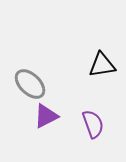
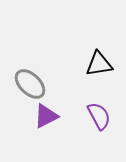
black triangle: moved 3 px left, 1 px up
purple semicircle: moved 6 px right, 8 px up; rotated 8 degrees counterclockwise
